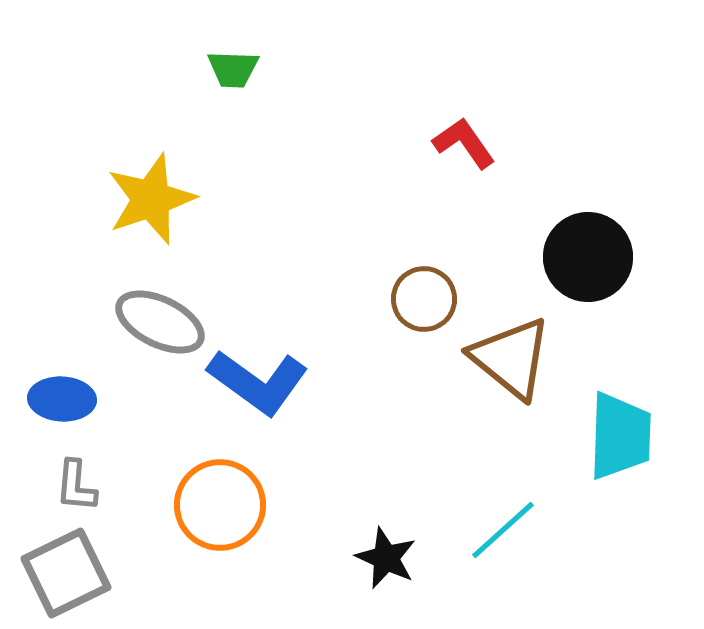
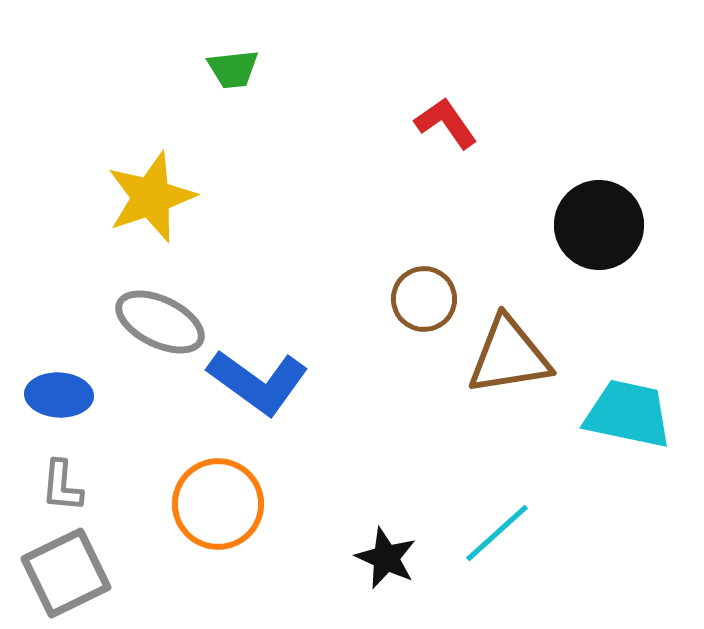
green trapezoid: rotated 8 degrees counterclockwise
red L-shape: moved 18 px left, 20 px up
yellow star: moved 2 px up
black circle: moved 11 px right, 32 px up
brown triangle: moved 2 px left, 2 px up; rotated 48 degrees counterclockwise
blue ellipse: moved 3 px left, 4 px up
cyan trapezoid: moved 8 px right, 22 px up; rotated 80 degrees counterclockwise
gray L-shape: moved 14 px left
orange circle: moved 2 px left, 1 px up
cyan line: moved 6 px left, 3 px down
